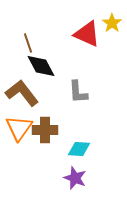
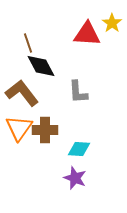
red triangle: rotated 20 degrees counterclockwise
